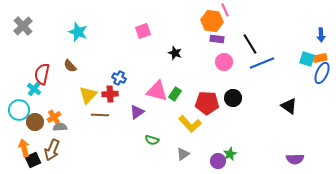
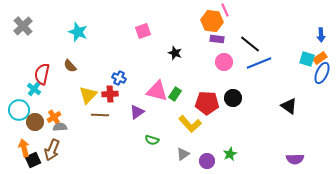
black line: rotated 20 degrees counterclockwise
orange rectangle: rotated 24 degrees counterclockwise
blue line: moved 3 px left
purple circle: moved 11 px left
